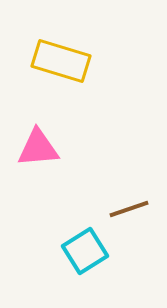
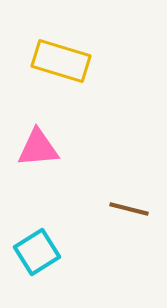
brown line: rotated 33 degrees clockwise
cyan square: moved 48 px left, 1 px down
